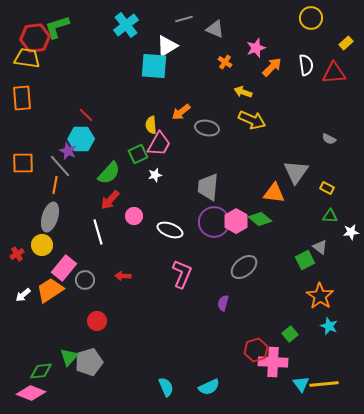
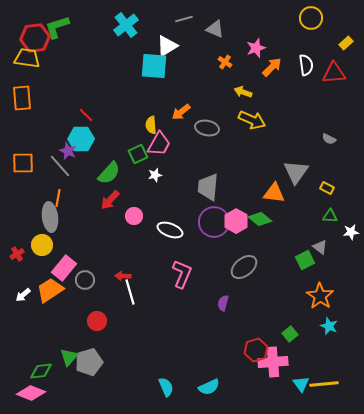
orange line at (55, 185): moved 3 px right, 13 px down
gray ellipse at (50, 217): rotated 24 degrees counterclockwise
white line at (98, 232): moved 32 px right, 60 px down
pink cross at (273, 362): rotated 8 degrees counterclockwise
